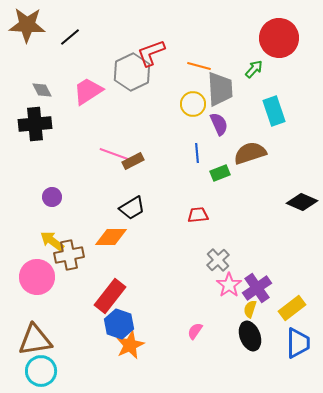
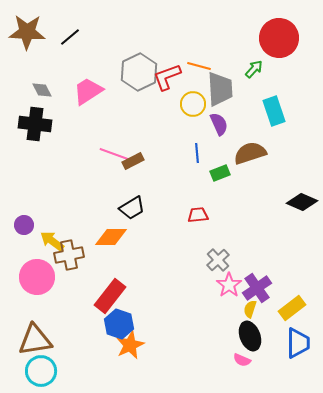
brown star: moved 7 px down
red L-shape: moved 16 px right, 24 px down
gray hexagon: moved 7 px right
black cross: rotated 12 degrees clockwise
purple circle: moved 28 px left, 28 px down
pink semicircle: moved 47 px right, 29 px down; rotated 102 degrees counterclockwise
